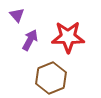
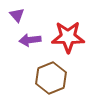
purple arrow: rotated 125 degrees counterclockwise
